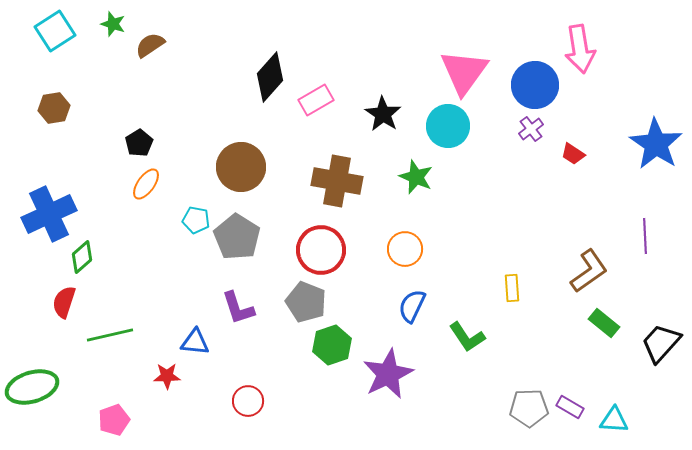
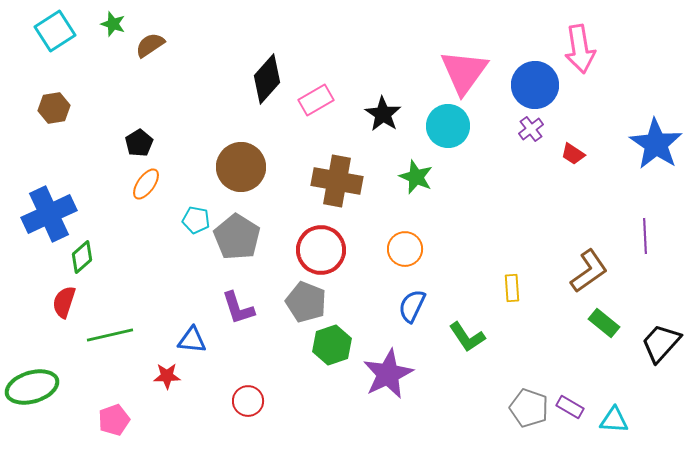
black diamond at (270, 77): moved 3 px left, 2 px down
blue triangle at (195, 342): moved 3 px left, 2 px up
gray pentagon at (529, 408): rotated 21 degrees clockwise
